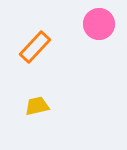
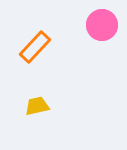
pink circle: moved 3 px right, 1 px down
